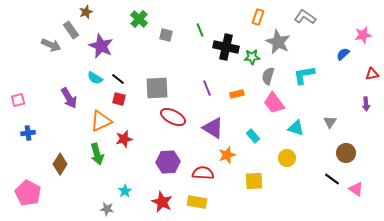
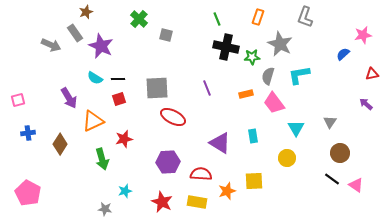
gray L-shape at (305, 17): rotated 105 degrees counterclockwise
gray rectangle at (71, 30): moved 4 px right, 3 px down
green line at (200, 30): moved 17 px right, 11 px up
gray star at (278, 42): moved 2 px right, 2 px down
cyan L-shape at (304, 75): moved 5 px left
black line at (118, 79): rotated 40 degrees counterclockwise
orange rectangle at (237, 94): moved 9 px right
red square at (119, 99): rotated 32 degrees counterclockwise
purple arrow at (366, 104): rotated 136 degrees clockwise
orange triangle at (101, 121): moved 8 px left
purple triangle at (213, 128): moved 7 px right, 15 px down
cyan triangle at (296, 128): rotated 42 degrees clockwise
cyan rectangle at (253, 136): rotated 32 degrees clockwise
brown circle at (346, 153): moved 6 px left
green arrow at (97, 154): moved 5 px right, 5 px down
orange star at (227, 155): moved 36 px down
brown diamond at (60, 164): moved 20 px up
red semicircle at (203, 173): moved 2 px left, 1 px down
pink triangle at (356, 189): moved 4 px up
cyan star at (125, 191): rotated 16 degrees clockwise
gray star at (107, 209): moved 2 px left
